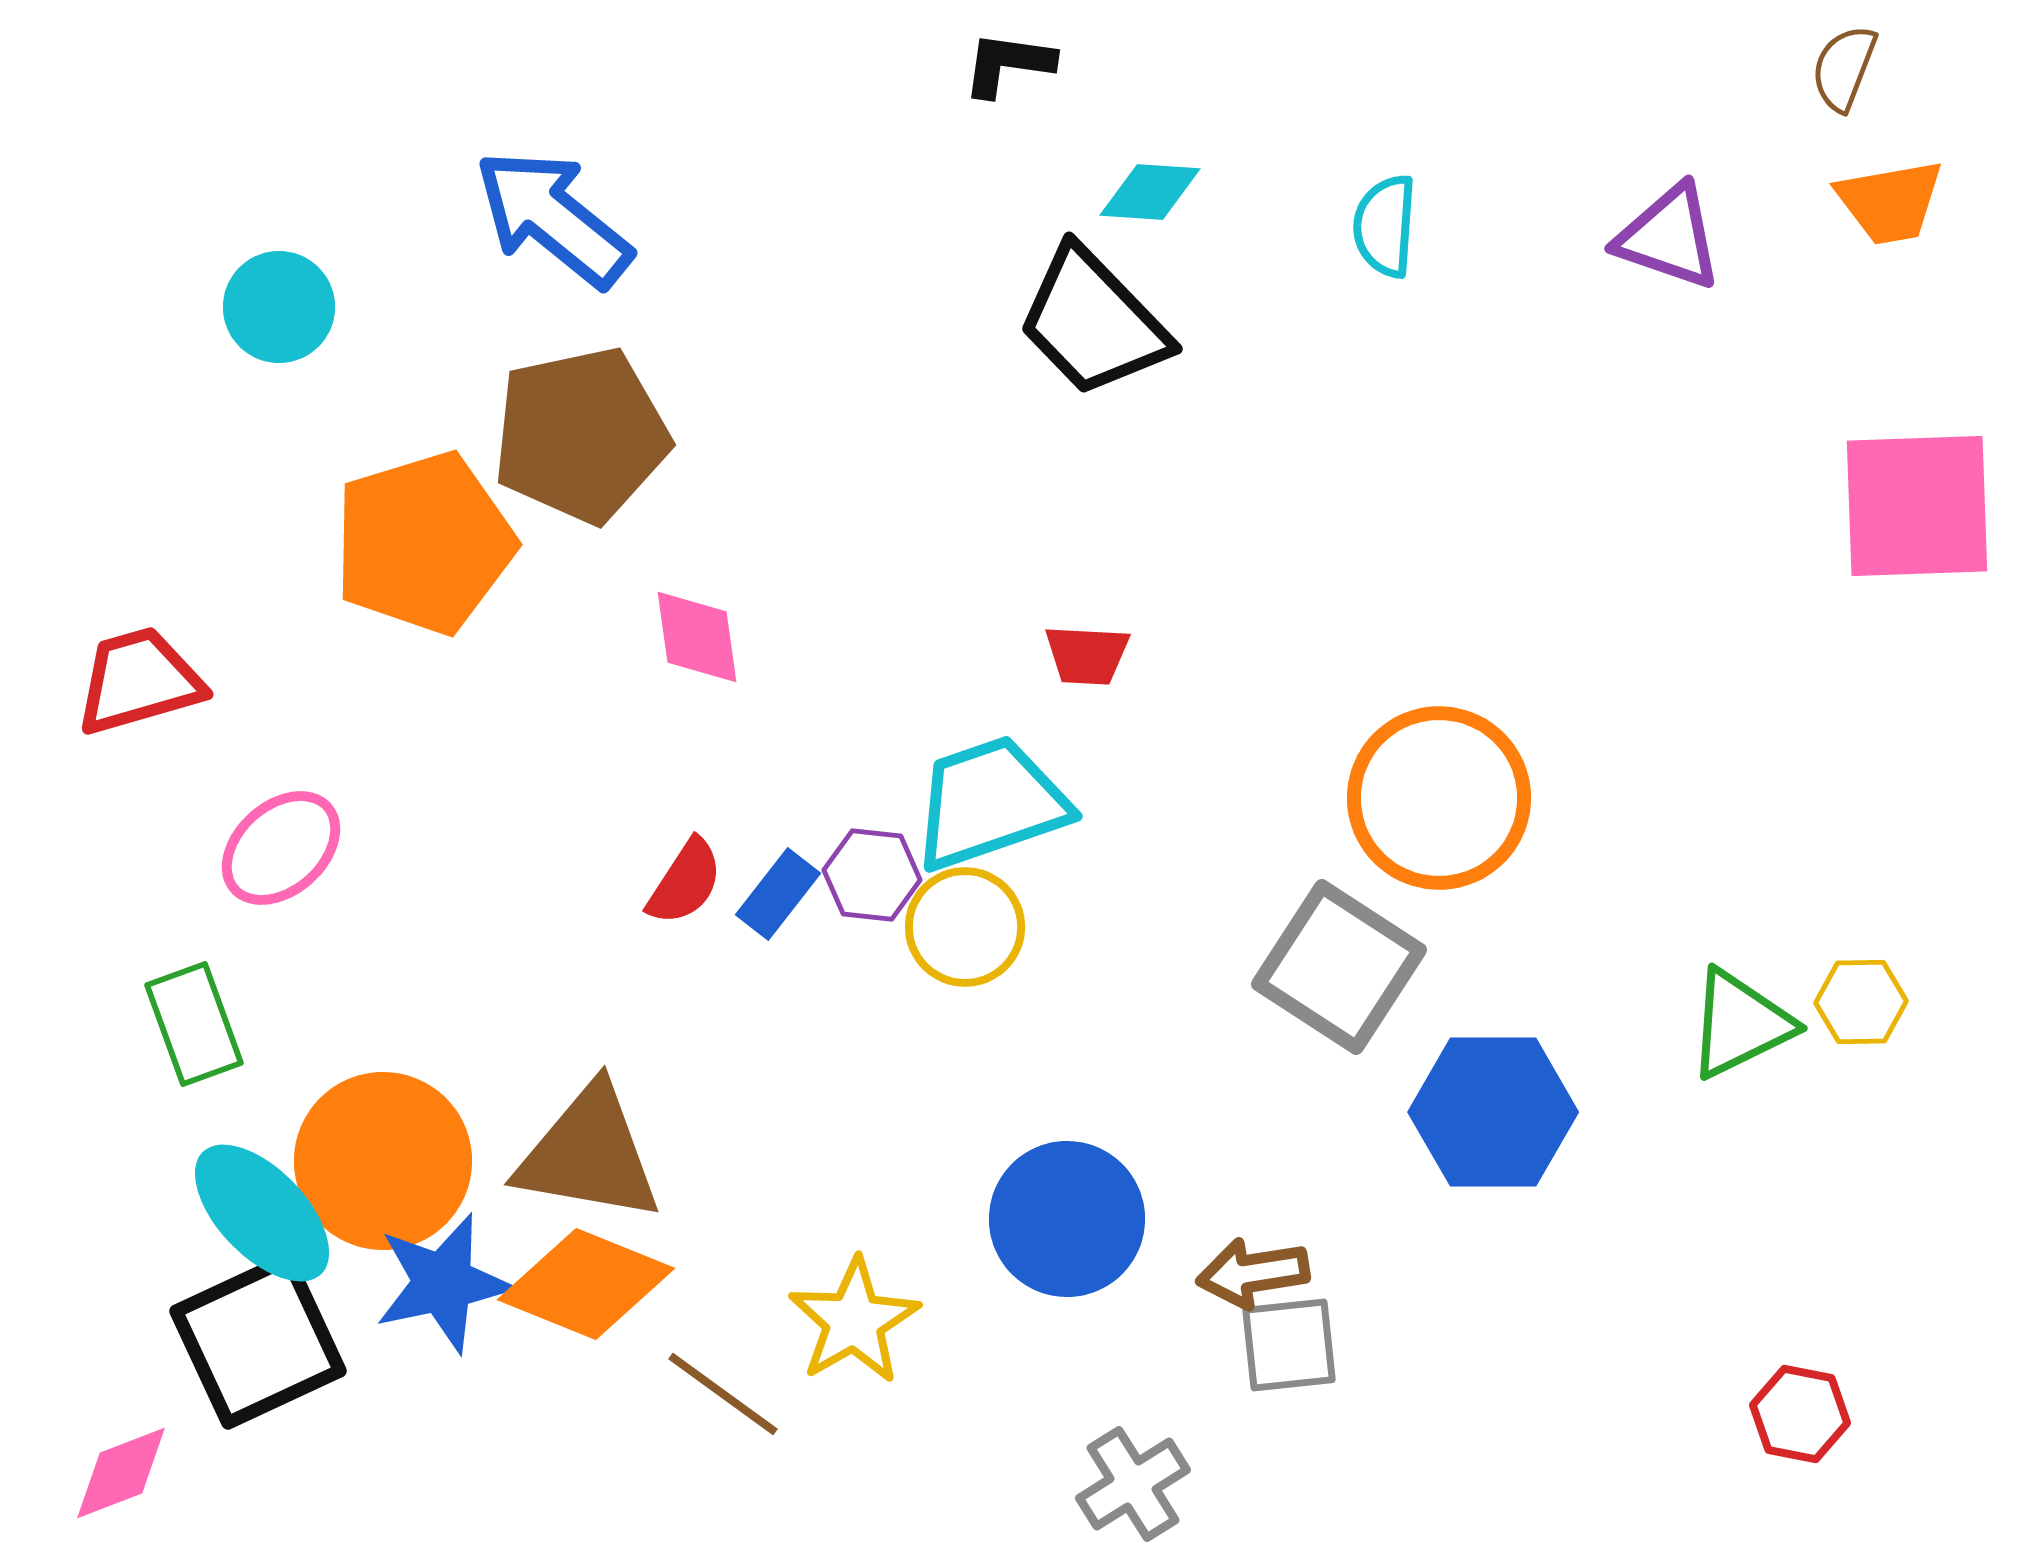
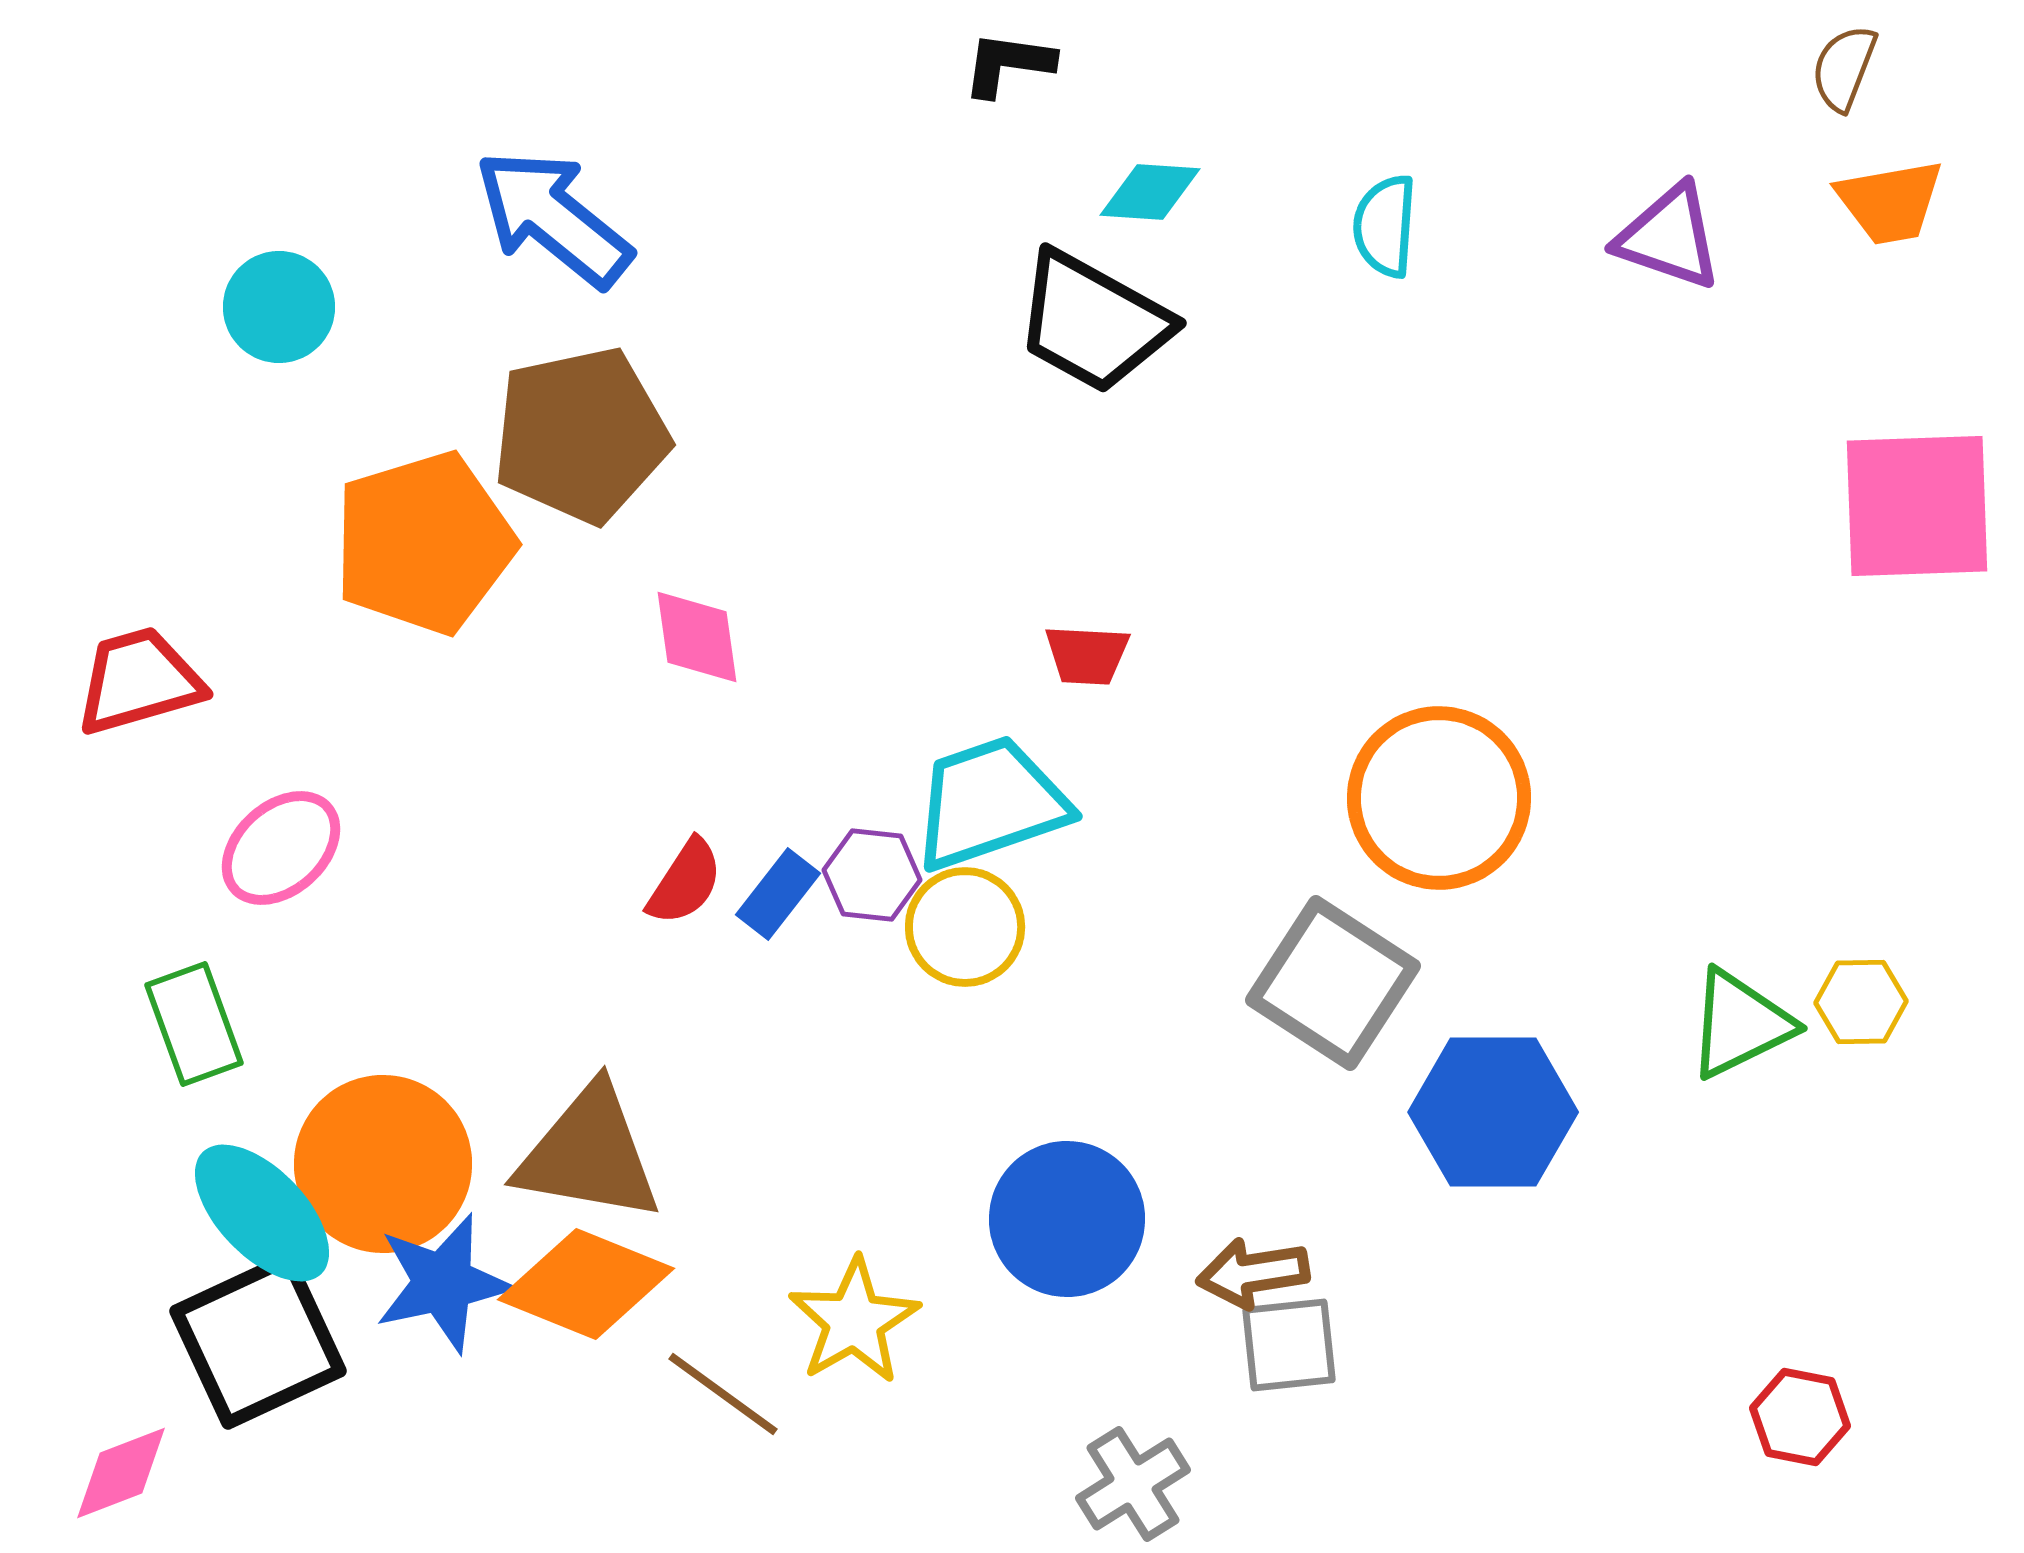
black trapezoid at (1093, 322): rotated 17 degrees counterclockwise
gray square at (1339, 967): moved 6 px left, 16 px down
orange circle at (383, 1161): moved 3 px down
red hexagon at (1800, 1414): moved 3 px down
